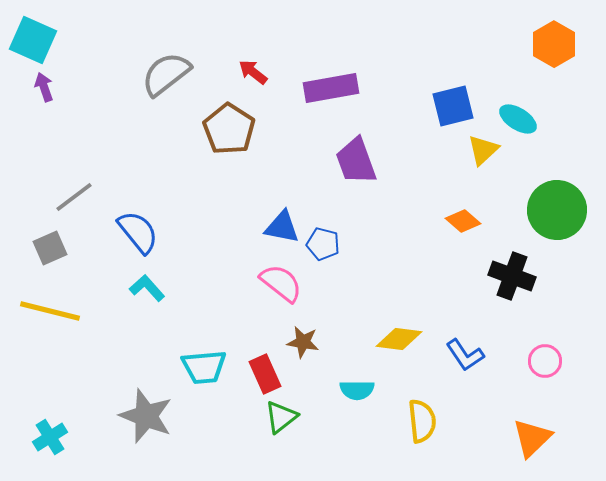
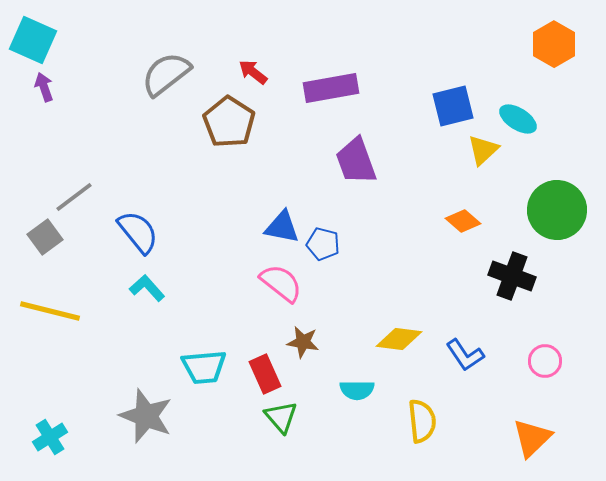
brown pentagon: moved 7 px up
gray square: moved 5 px left, 11 px up; rotated 12 degrees counterclockwise
green triangle: rotated 33 degrees counterclockwise
